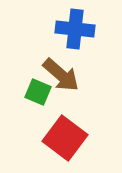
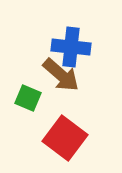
blue cross: moved 4 px left, 18 px down
green square: moved 10 px left, 6 px down
